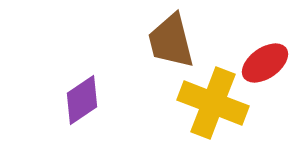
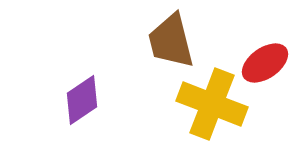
yellow cross: moved 1 px left, 1 px down
